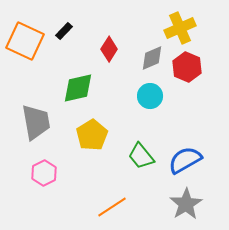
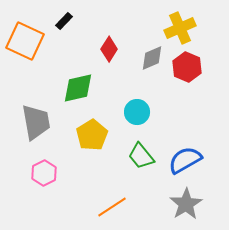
black rectangle: moved 10 px up
cyan circle: moved 13 px left, 16 px down
